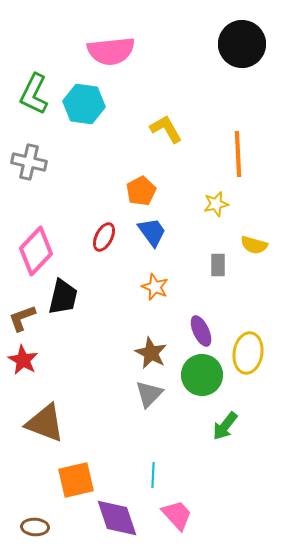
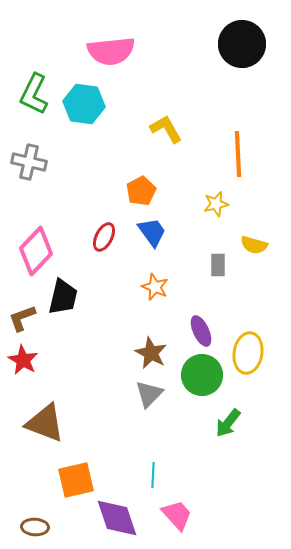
green arrow: moved 3 px right, 3 px up
